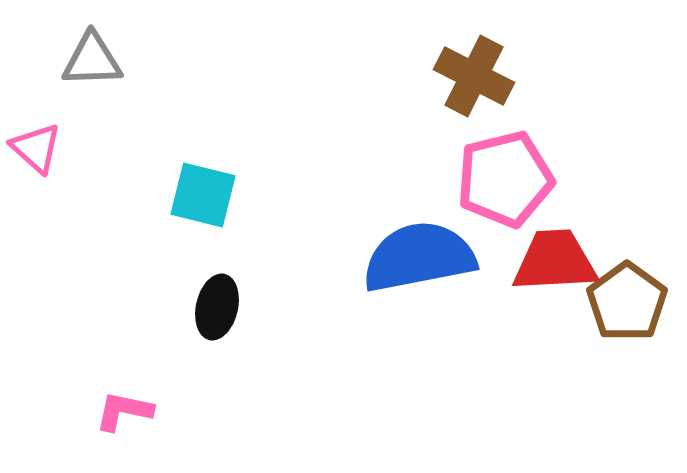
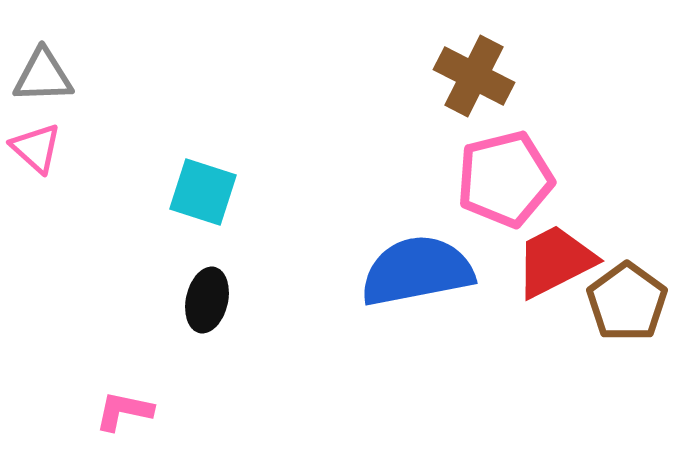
gray triangle: moved 49 px left, 16 px down
cyan square: moved 3 px up; rotated 4 degrees clockwise
blue semicircle: moved 2 px left, 14 px down
red trapezoid: rotated 24 degrees counterclockwise
black ellipse: moved 10 px left, 7 px up
